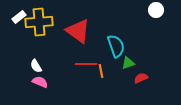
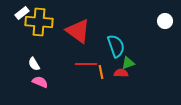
white circle: moved 9 px right, 11 px down
white rectangle: moved 3 px right, 4 px up
yellow cross: rotated 8 degrees clockwise
white semicircle: moved 2 px left, 2 px up
orange line: moved 1 px down
red semicircle: moved 20 px left, 5 px up; rotated 24 degrees clockwise
